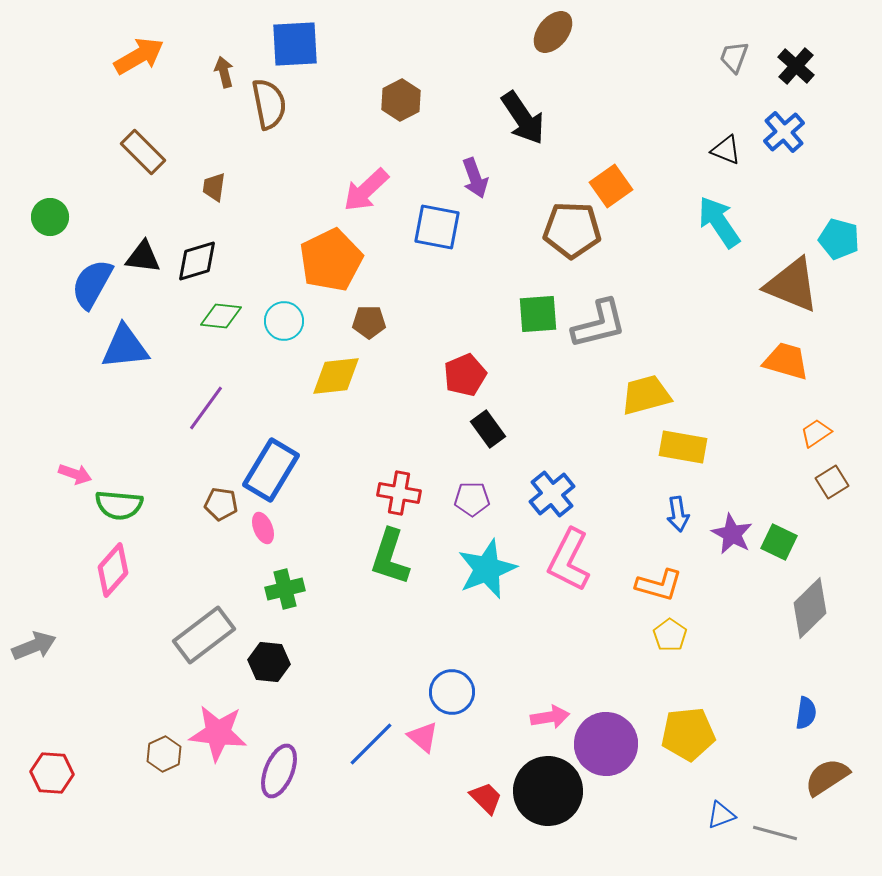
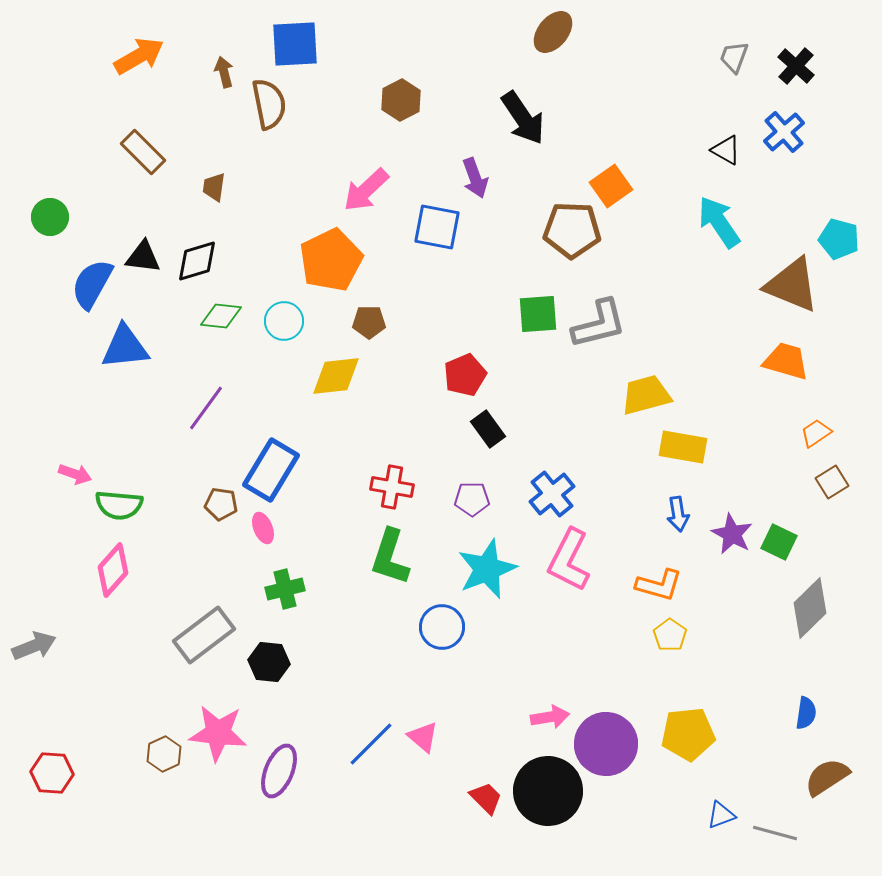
black triangle at (726, 150): rotated 8 degrees clockwise
red cross at (399, 493): moved 7 px left, 6 px up
blue circle at (452, 692): moved 10 px left, 65 px up
